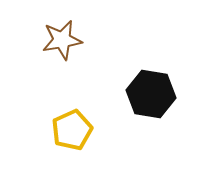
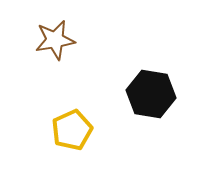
brown star: moved 7 px left
